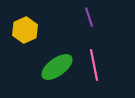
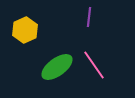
purple line: rotated 24 degrees clockwise
pink line: rotated 24 degrees counterclockwise
